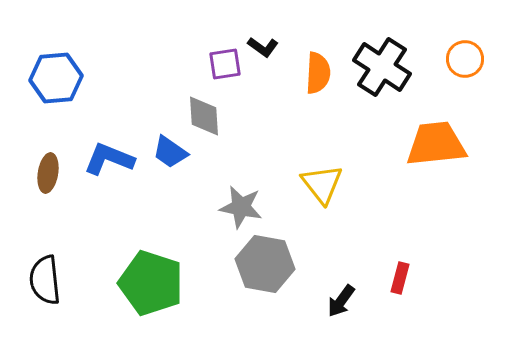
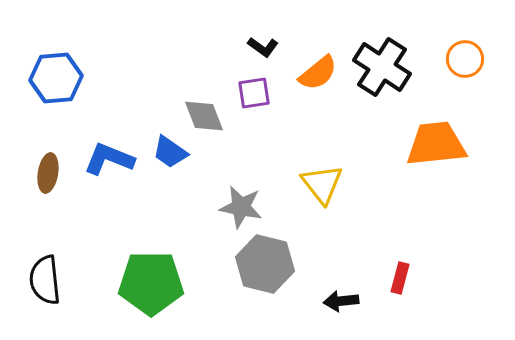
purple square: moved 29 px right, 29 px down
orange semicircle: rotated 48 degrees clockwise
gray diamond: rotated 18 degrees counterclockwise
gray hexagon: rotated 4 degrees clockwise
green pentagon: rotated 18 degrees counterclockwise
black arrow: rotated 48 degrees clockwise
